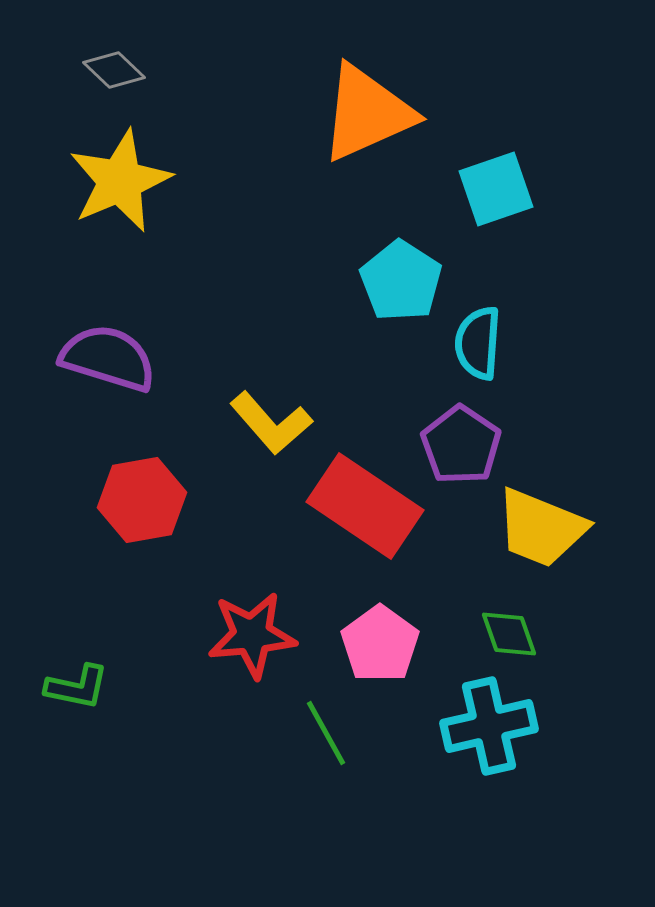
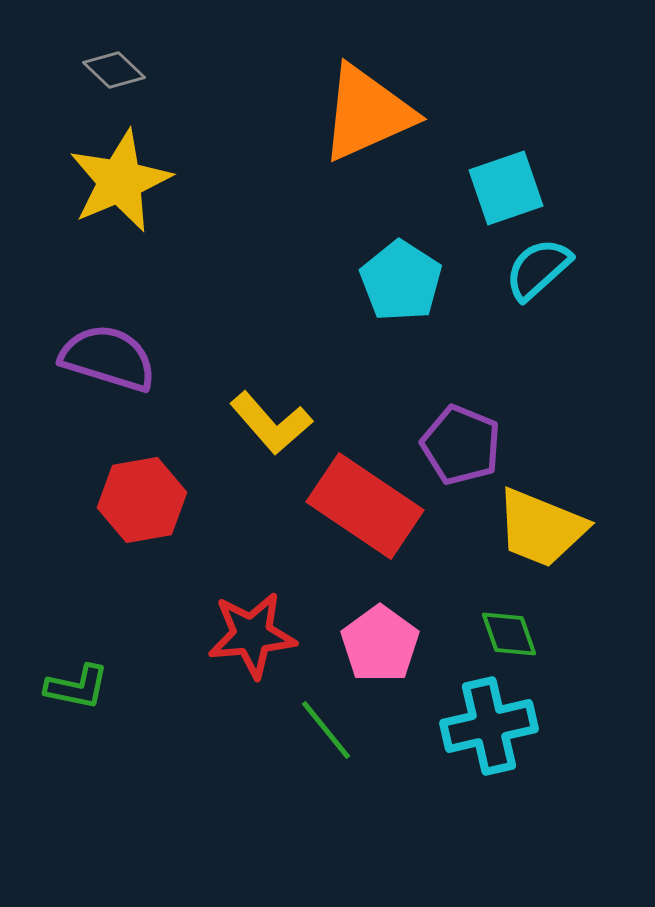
cyan square: moved 10 px right, 1 px up
cyan semicircle: moved 60 px right, 74 px up; rotated 44 degrees clockwise
purple pentagon: rotated 12 degrees counterclockwise
green line: moved 3 px up; rotated 10 degrees counterclockwise
